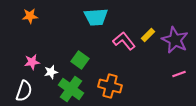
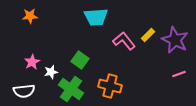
pink star: rotated 21 degrees counterclockwise
white semicircle: rotated 65 degrees clockwise
